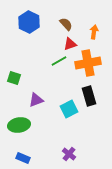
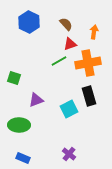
green ellipse: rotated 10 degrees clockwise
